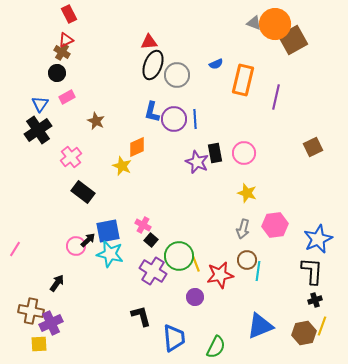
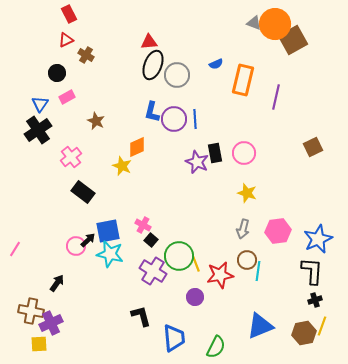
brown cross at (62, 52): moved 24 px right, 3 px down
pink hexagon at (275, 225): moved 3 px right, 6 px down
